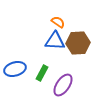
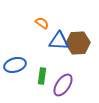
orange semicircle: moved 16 px left, 1 px down
blue triangle: moved 4 px right
blue ellipse: moved 4 px up
green rectangle: moved 3 px down; rotated 21 degrees counterclockwise
